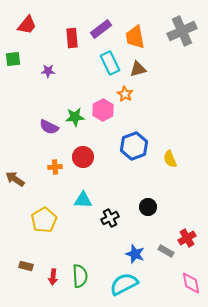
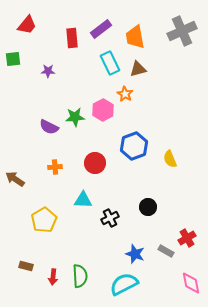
red circle: moved 12 px right, 6 px down
